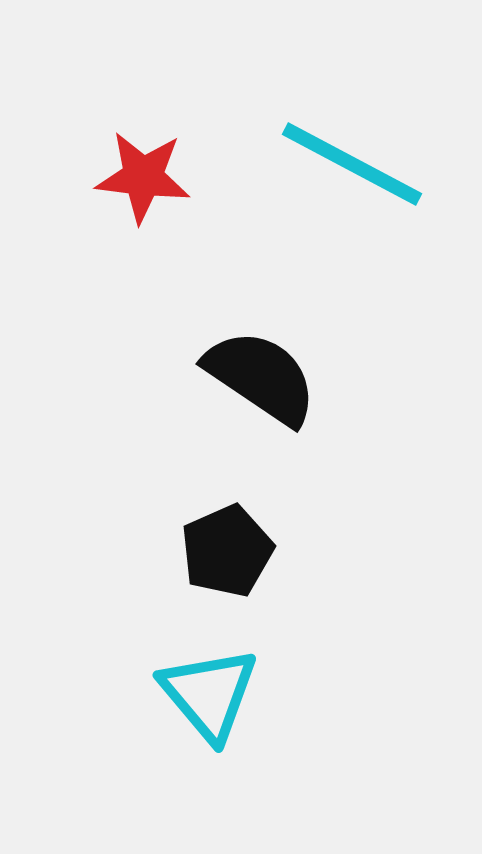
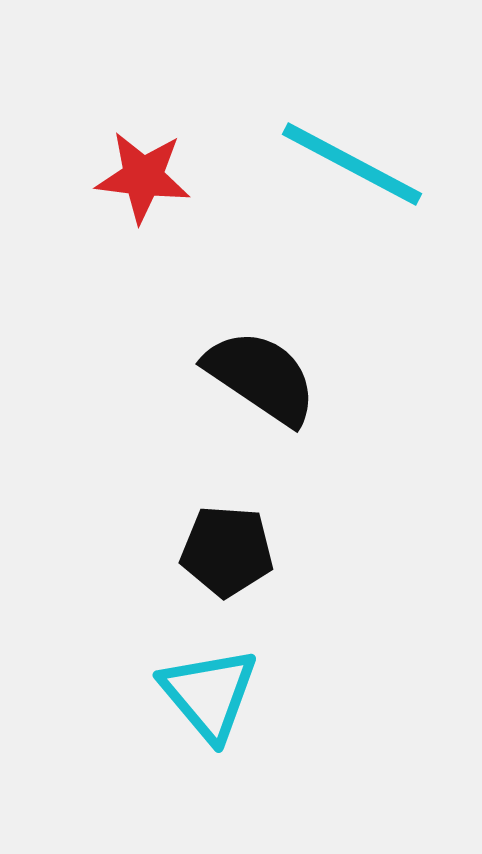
black pentagon: rotated 28 degrees clockwise
